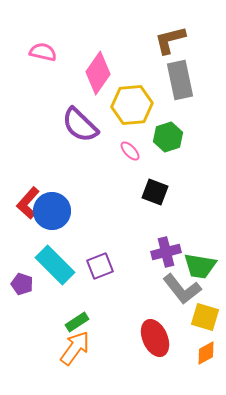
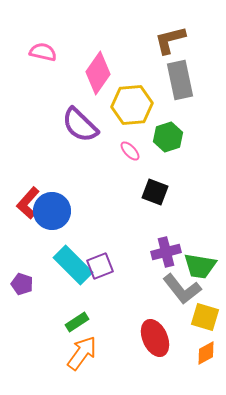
cyan rectangle: moved 18 px right
orange arrow: moved 7 px right, 5 px down
